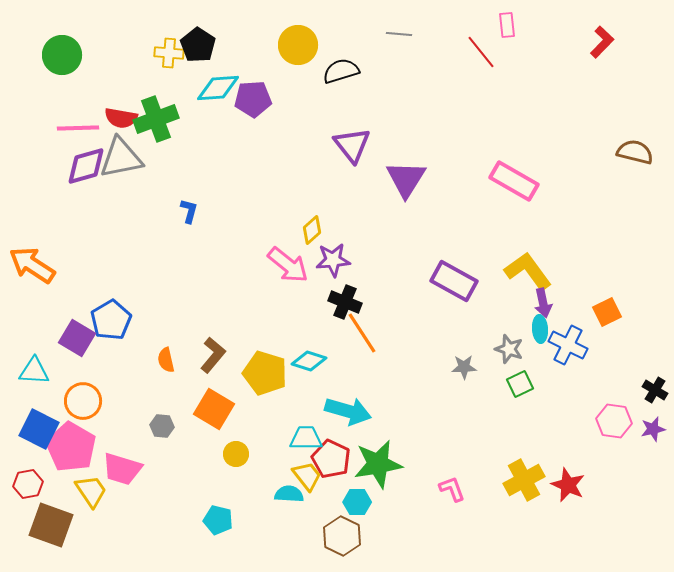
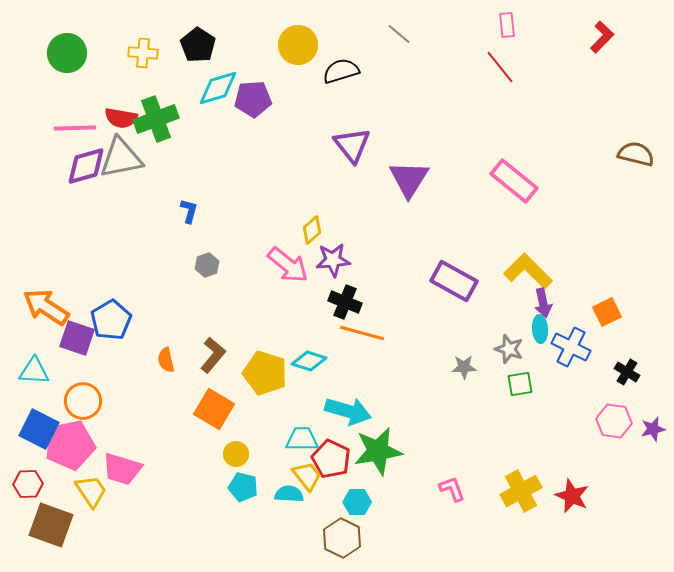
gray line at (399, 34): rotated 35 degrees clockwise
red L-shape at (602, 42): moved 5 px up
red line at (481, 52): moved 19 px right, 15 px down
yellow cross at (169, 53): moved 26 px left
green circle at (62, 55): moved 5 px right, 2 px up
cyan diamond at (218, 88): rotated 12 degrees counterclockwise
pink line at (78, 128): moved 3 px left
brown semicircle at (635, 152): moved 1 px right, 2 px down
purple triangle at (406, 179): moved 3 px right
pink rectangle at (514, 181): rotated 9 degrees clockwise
orange arrow at (32, 265): moved 14 px right, 42 px down
yellow L-shape at (528, 271): rotated 9 degrees counterclockwise
orange line at (362, 333): rotated 42 degrees counterclockwise
purple square at (77, 338): rotated 12 degrees counterclockwise
blue cross at (568, 345): moved 3 px right, 2 px down
green square at (520, 384): rotated 16 degrees clockwise
black cross at (655, 390): moved 28 px left, 18 px up
gray hexagon at (162, 426): moved 45 px right, 161 px up; rotated 25 degrees counterclockwise
cyan trapezoid at (306, 438): moved 4 px left, 1 px down
pink pentagon at (71, 447): moved 1 px left, 2 px up; rotated 30 degrees clockwise
green star at (378, 464): moved 13 px up
yellow cross at (524, 480): moved 3 px left, 11 px down
red hexagon at (28, 484): rotated 8 degrees clockwise
red star at (568, 485): moved 4 px right, 11 px down
cyan pentagon at (218, 520): moved 25 px right, 33 px up
brown hexagon at (342, 536): moved 2 px down
